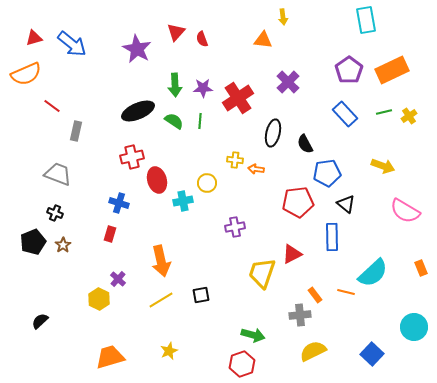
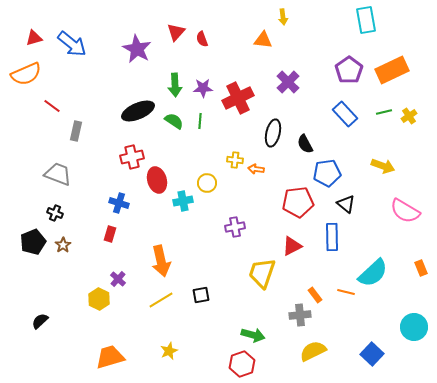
red cross at (238, 98): rotated 8 degrees clockwise
red triangle at (292, 254): moved 8 px up
